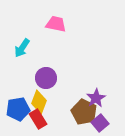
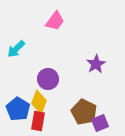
pink trapezoid: moved 1 px left, 3 px up; rotated 115 degrees clockwise
cyan arrow: moved 6 px left, 1 px down; rotated 12 degrees clockwise
purple circle: moved 2 px right, 1 px down
purple star: moved 34 px up
blue pentagon: rotated 30 degrees counterclockwise
red rectangle: moved 2 px down; rotated 42 degrees clockwise
purple square: rotated 18 degrees clockwise
